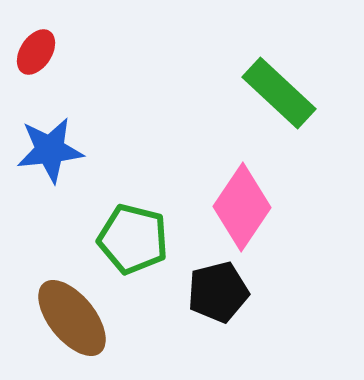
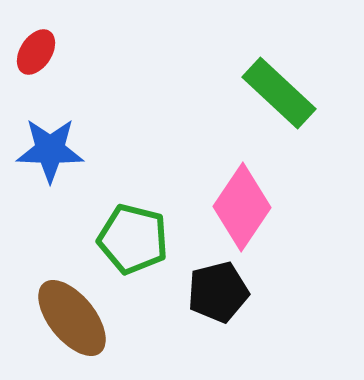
blue star: rotated 8 degrees clockwise
